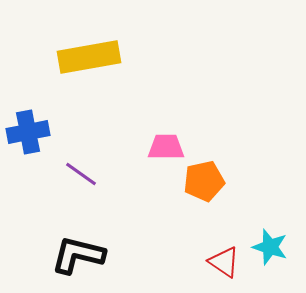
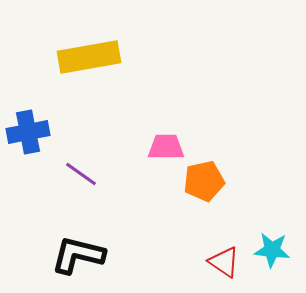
cyan star: moved 2 px right, 3 px down; rotated 12 degrees counterclockwise
